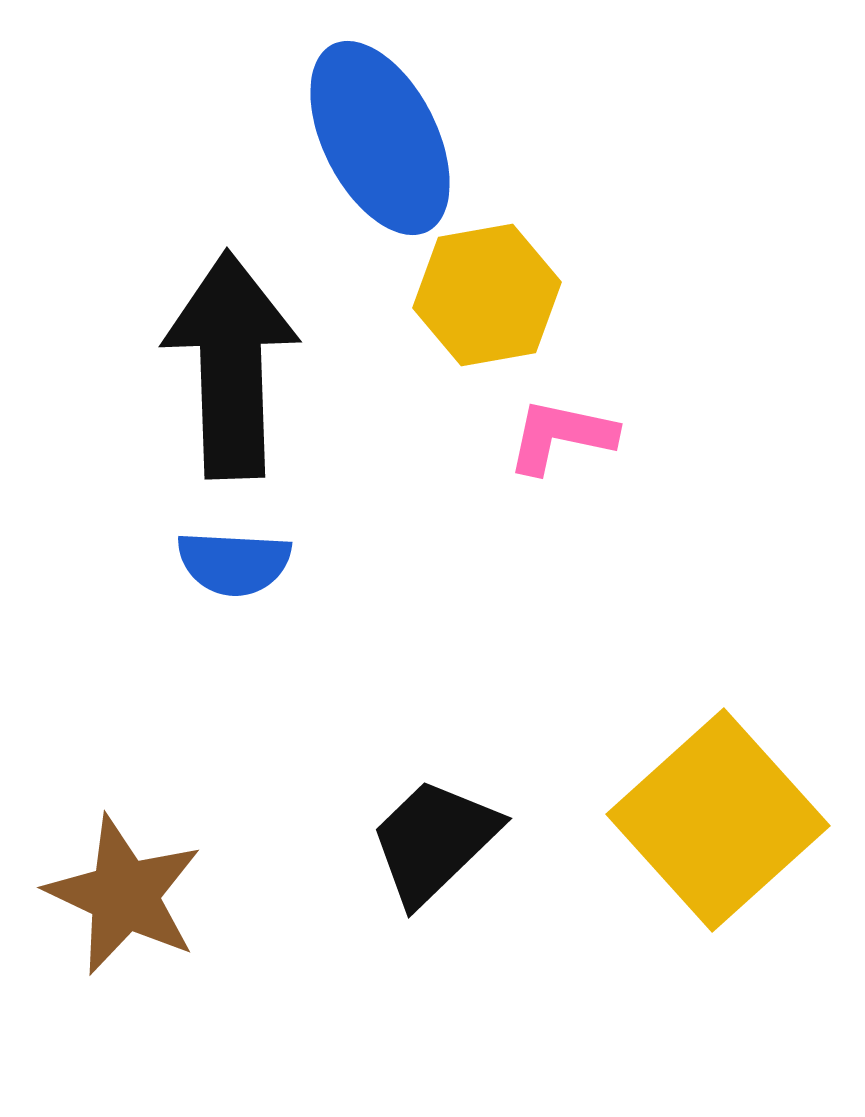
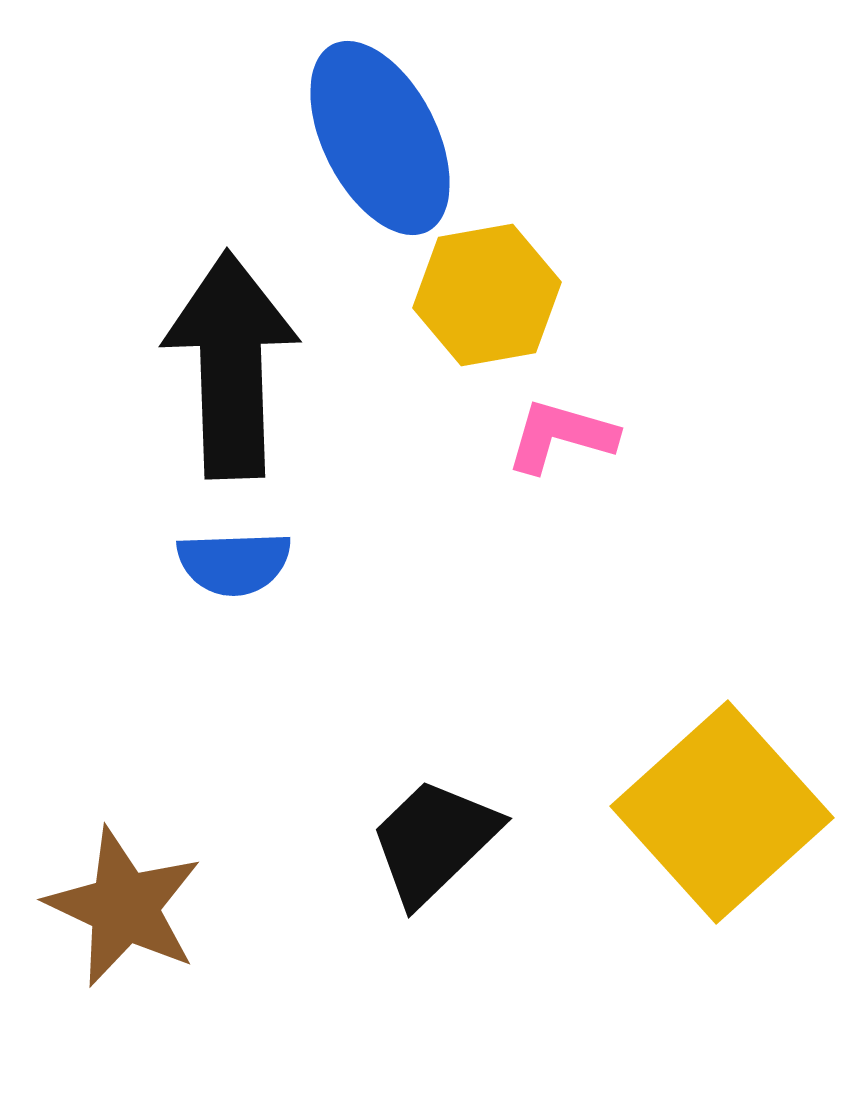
pink L-shape: rotated 4 degrees clockwise
blue semicircle: rotated 5 degrees counterclockwise
yellow square: moved 4 px right, 8 px up
brown star: moved 12 px down
